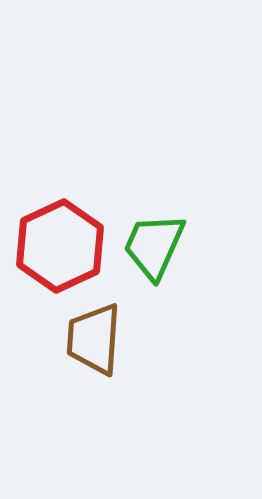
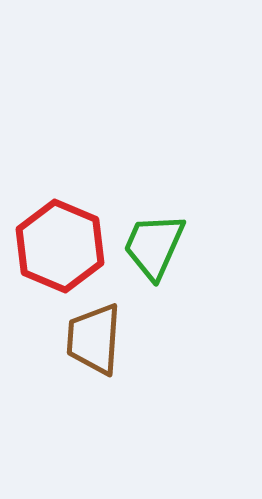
red hexagon: rotated 12 degrees counterclockwise
